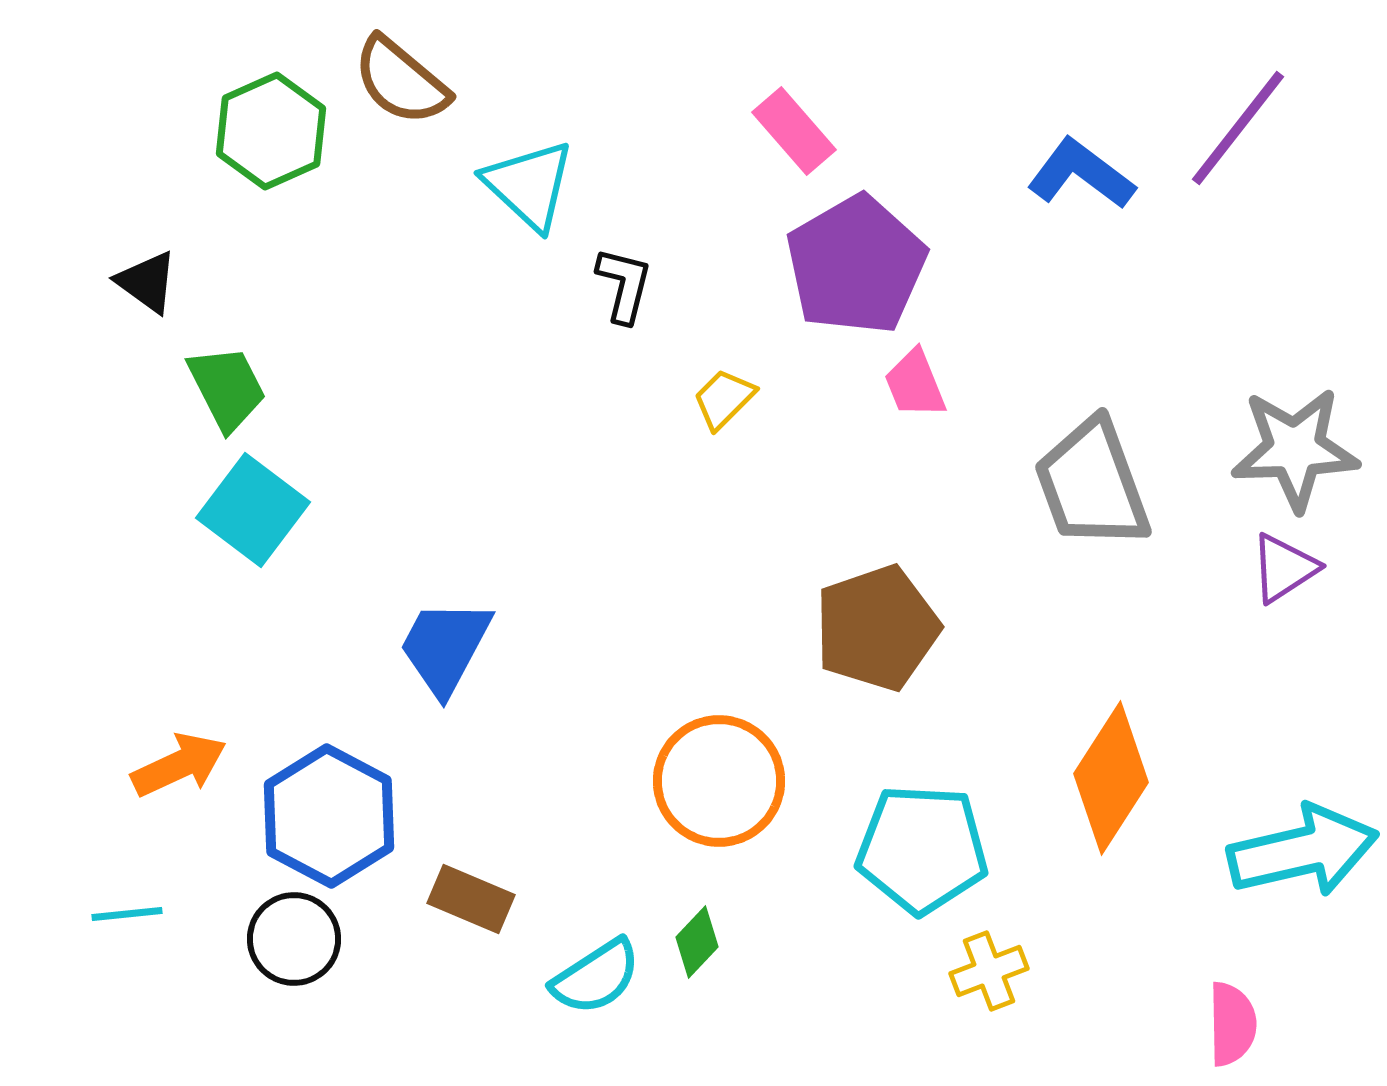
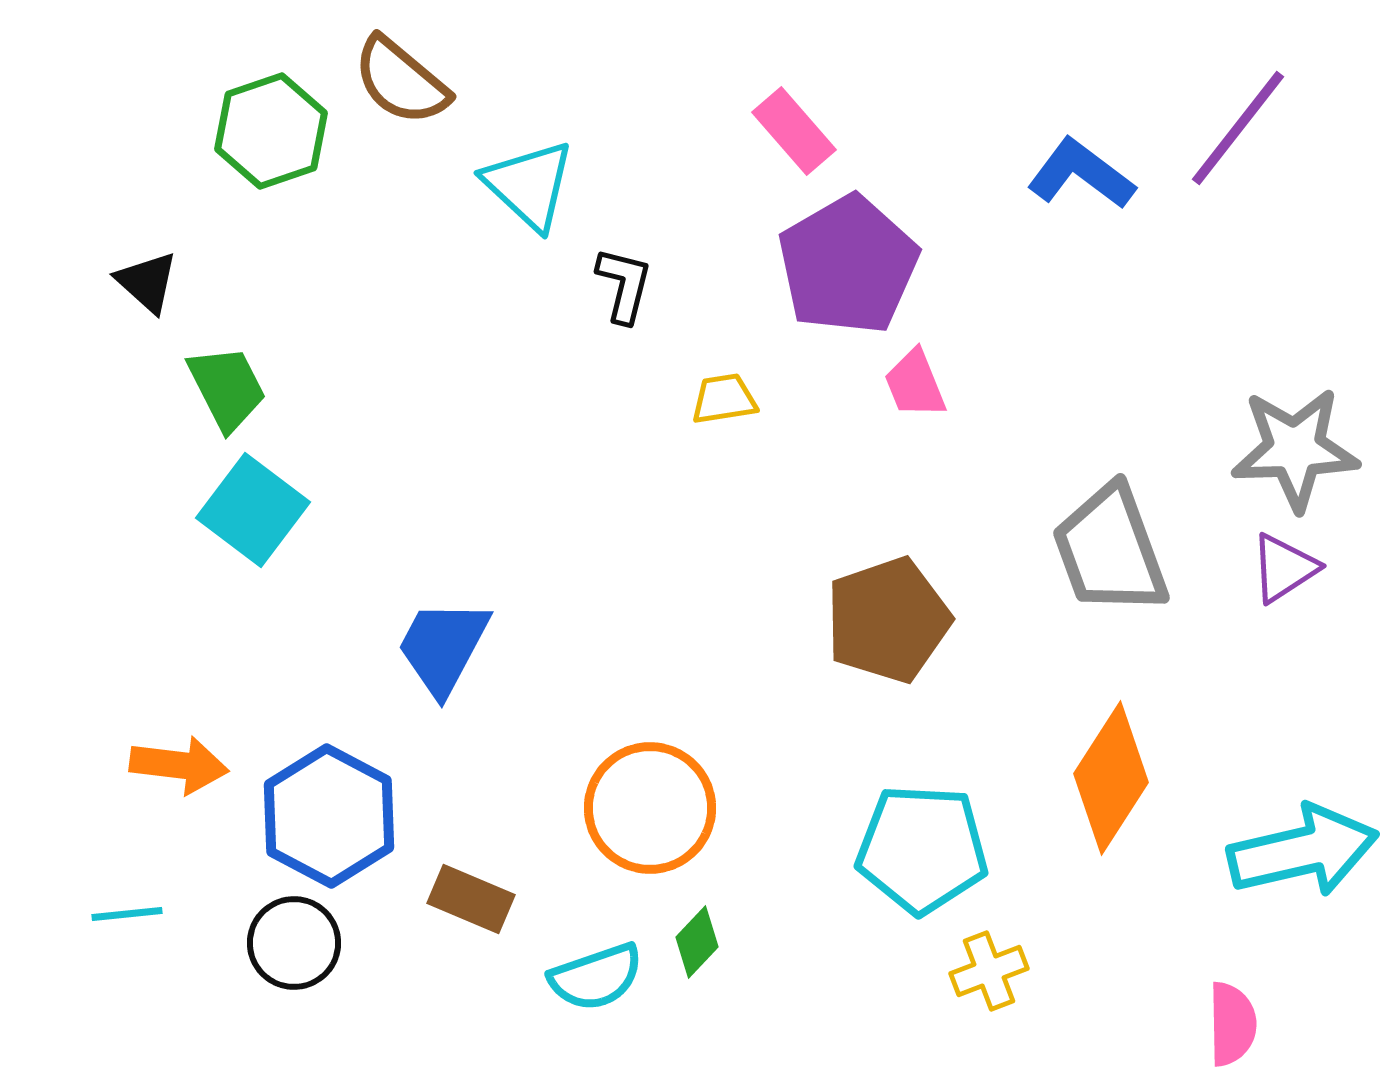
green hexagon: rotated 5 degrees clockwise
purple pentagon: moved 8 px left
black triangle: rotated 6 degrees clockwise
yellow trapezoid: rotated 36 degrees clockwise
gray trapezoid: moved 18 px right, 66 px down
brown pentagon: moved 11 px right, 8 px up
blue trapezoid: moved 2 px left
orange arrow: rotated 32 degrees clockwise
orange circle: moved 69 px left, 27 px down
black circle: moved 4 px down
cyan semicircle: rotated 14 degrees clockwise
